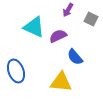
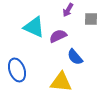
gray square: rotated 24 degrees counterclockwise
blue ellipse: moved 1 px right, 1 px up
